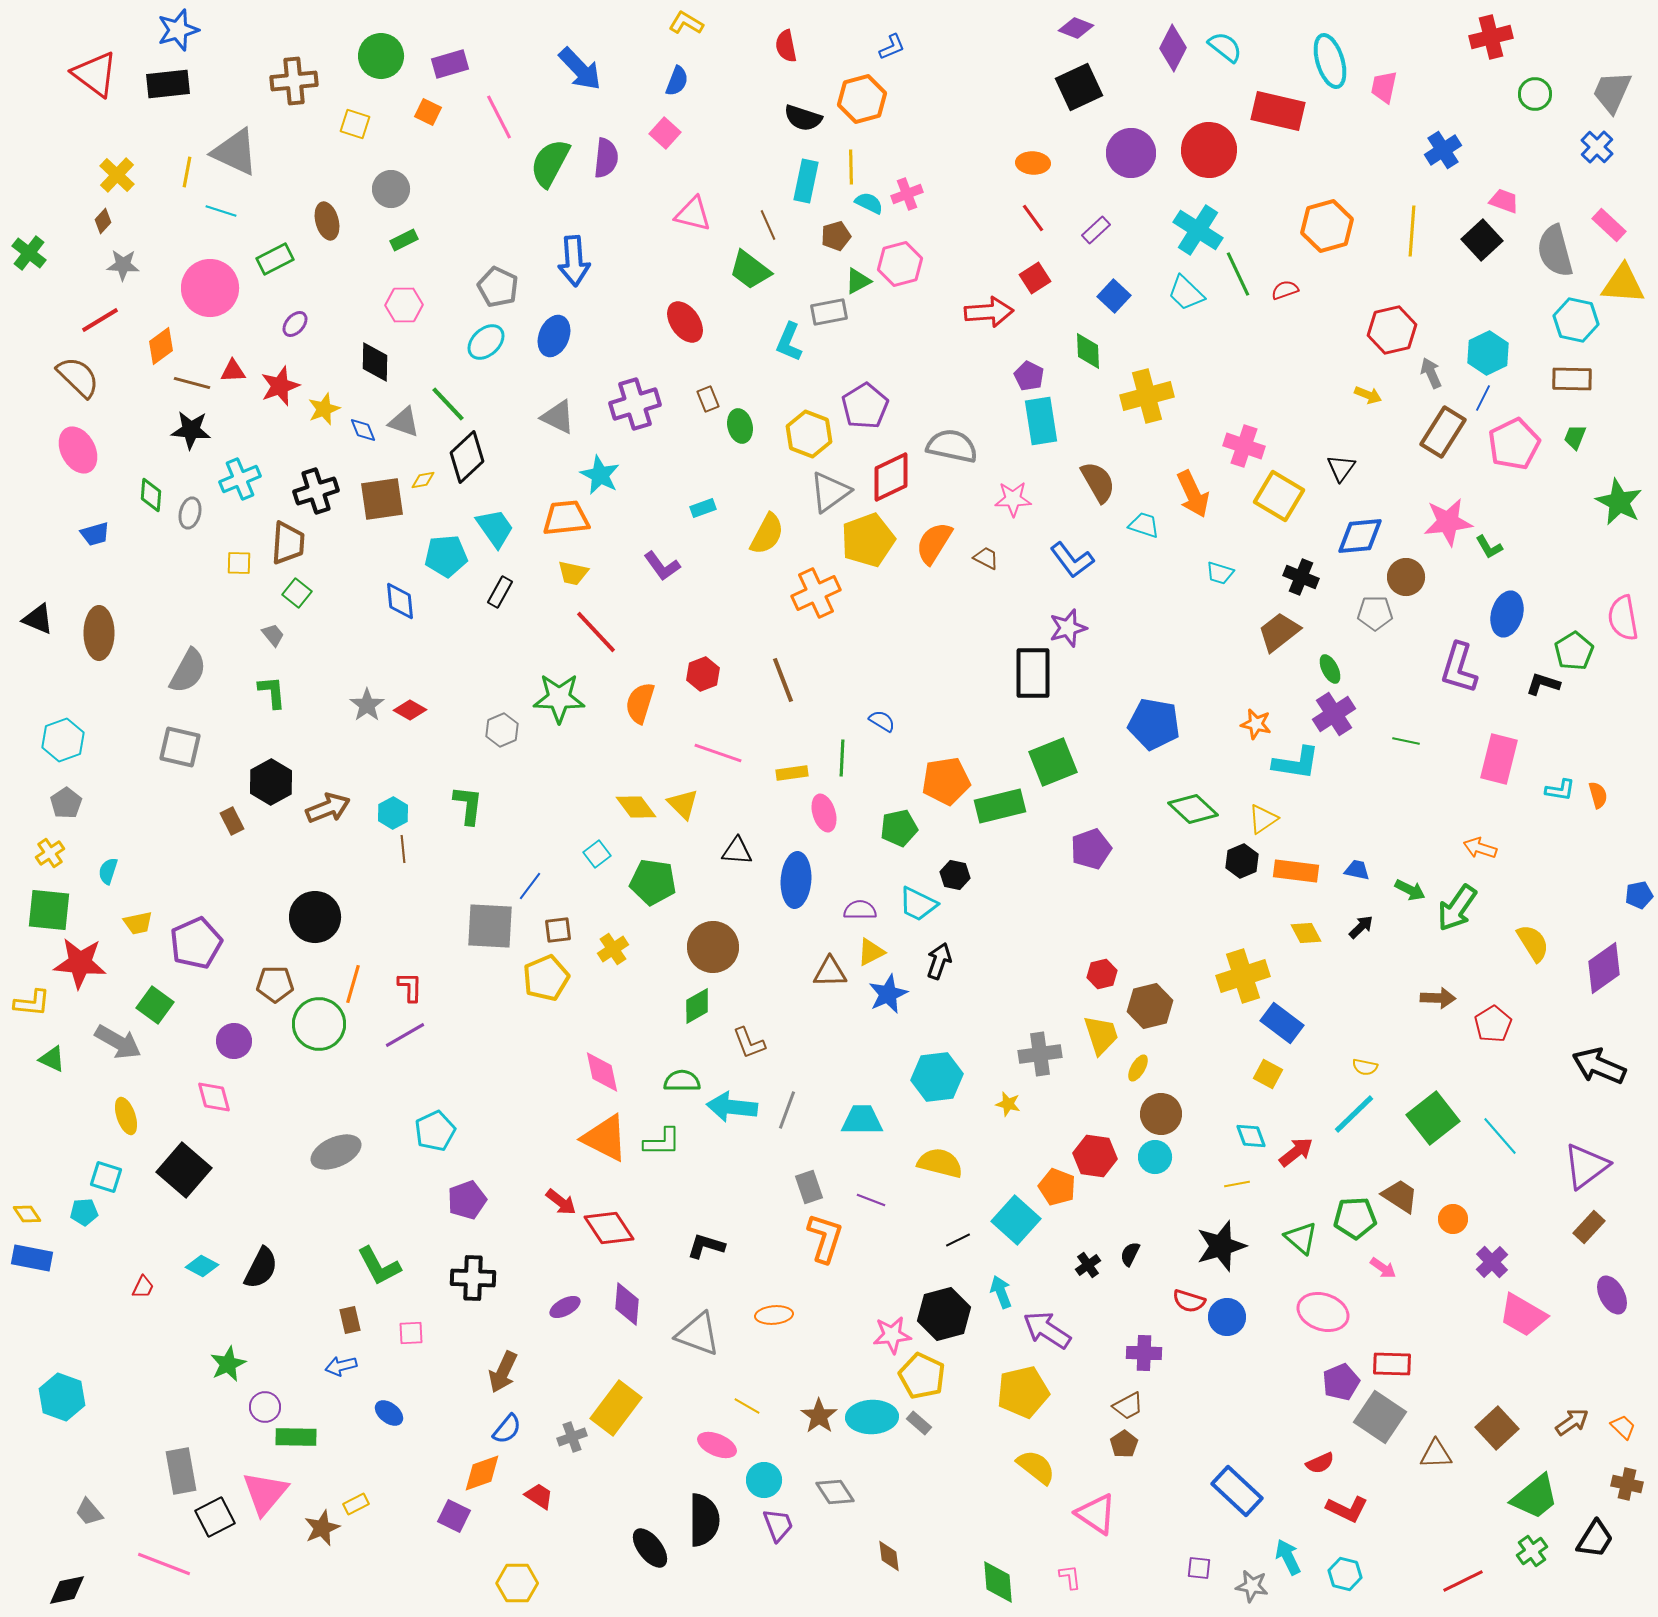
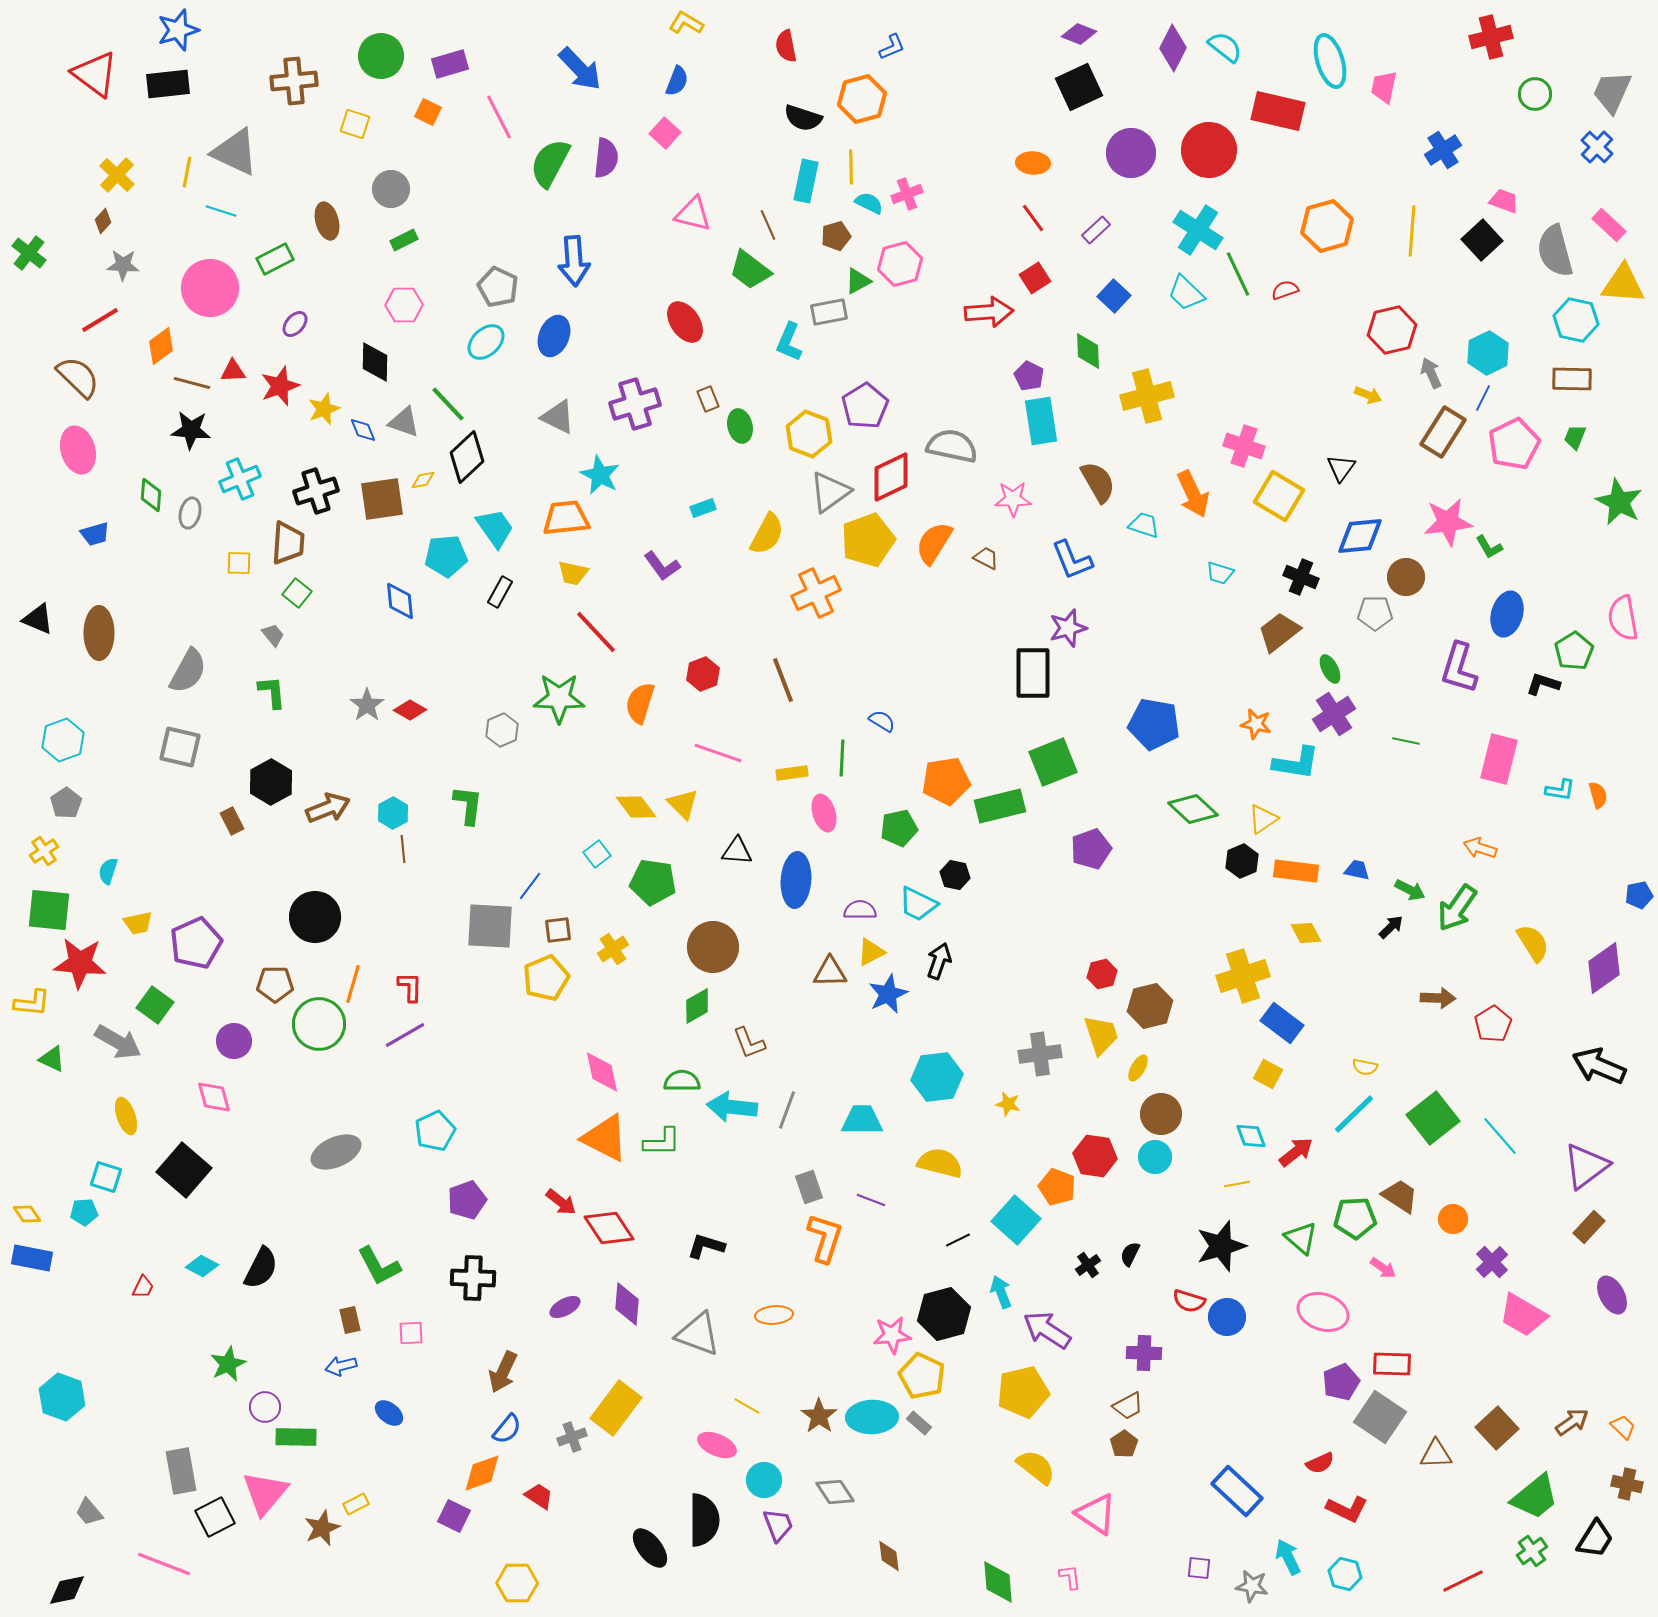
purple diamond at (1076, 28): moved 3 px right, 6 px down
pink ellipse at (78, 450): rotated 12 degrees clockwise
blue L-shape at (1072, 560): rotated 15 degrees clockwise
yellow cross at (50, 853): moved 6 px left, 2 px up
black arrow at (1361, 927): moved 30 px right
